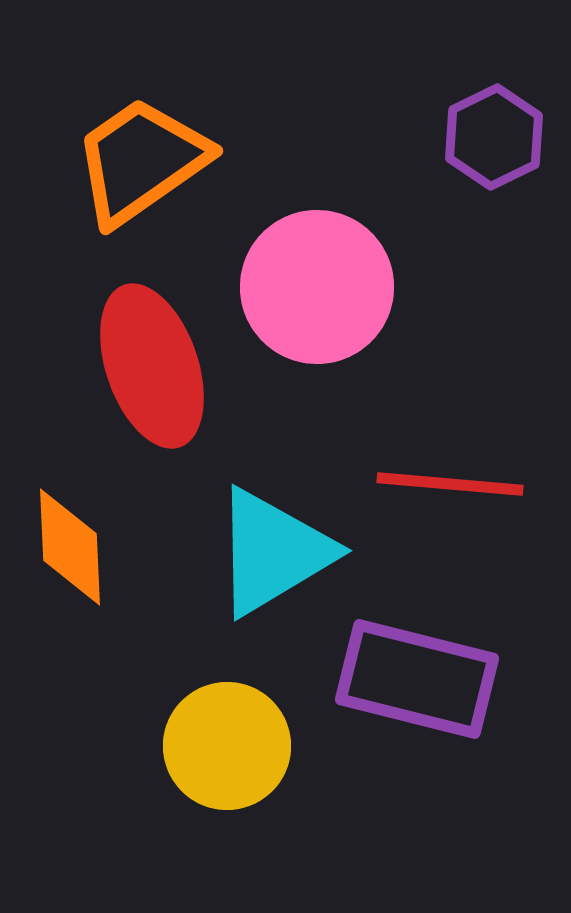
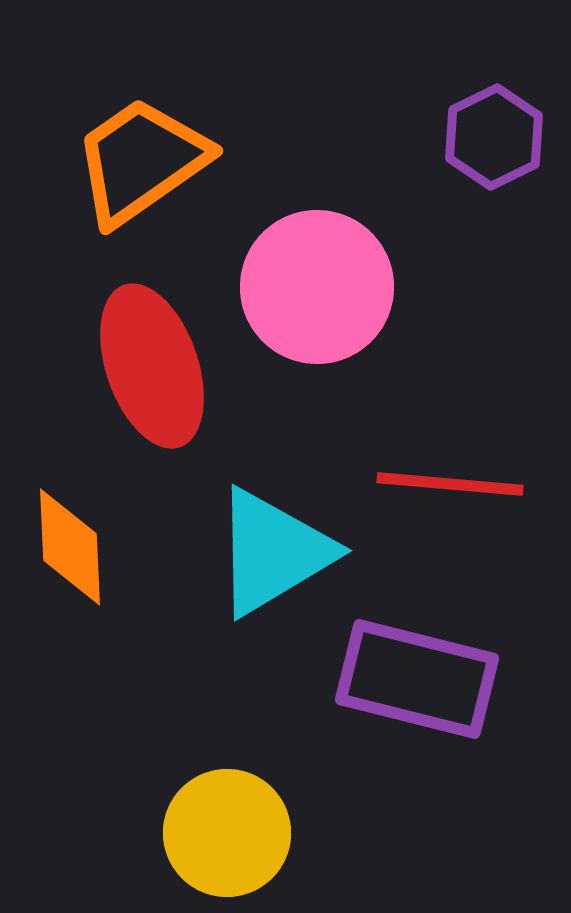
yellow circle: moved 87 px down
